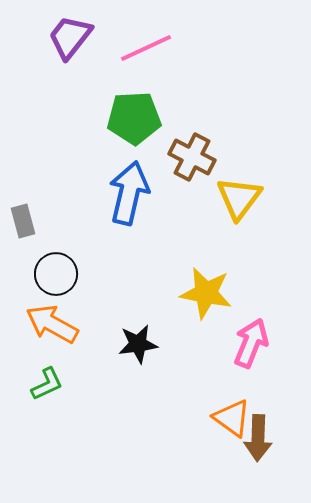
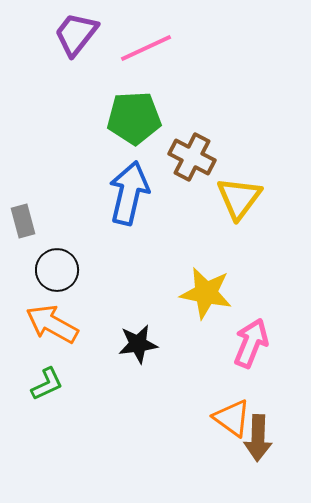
purple trapezoid: moved 6 px right, 3 px up
black circle: moved 1 px right, 4 px up
